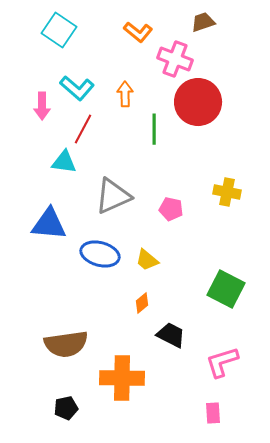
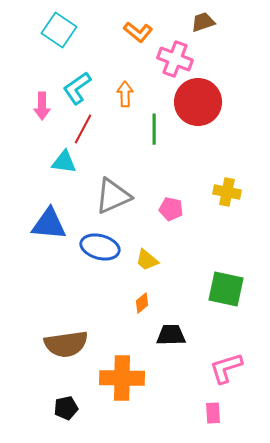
cyan L-shape: rotated 104 degrees clockwise
blue ellipse: moved 7 px up
green square: rotated 15 degrees counterclockwise
black trapezoid: rotated 28 degrees counterclockwise
pink L-shape: moved 4 px right, 6 px down
